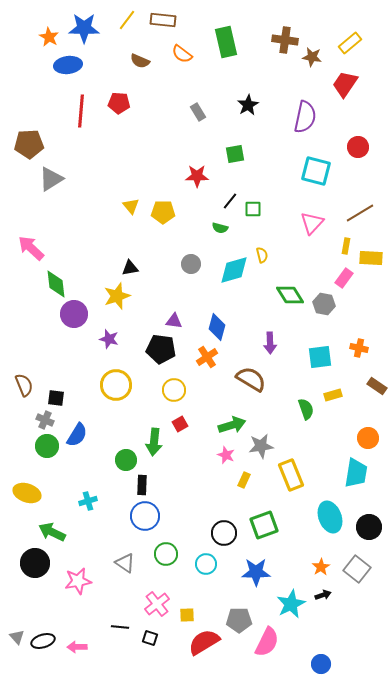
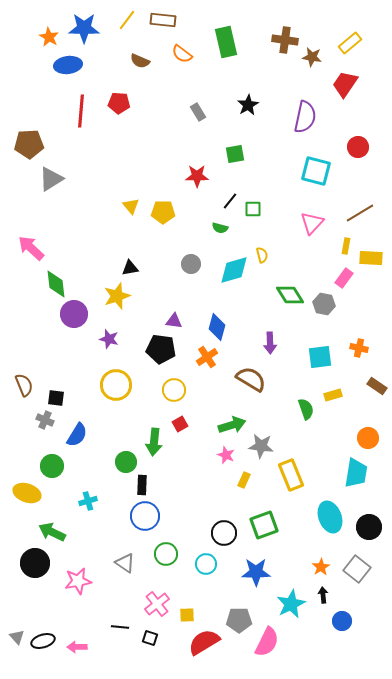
green circle at (47, 446): moved 5 px right, 20 px down
gray star at (261, 446): rotated 15 degrees clockwise
green circle at (126, 460): moved 2 px down
black arrow at (323, 595): rotated 77 degrees counterclockwise
blue circle at (321, 664): moved 21 px right, 43 px up
